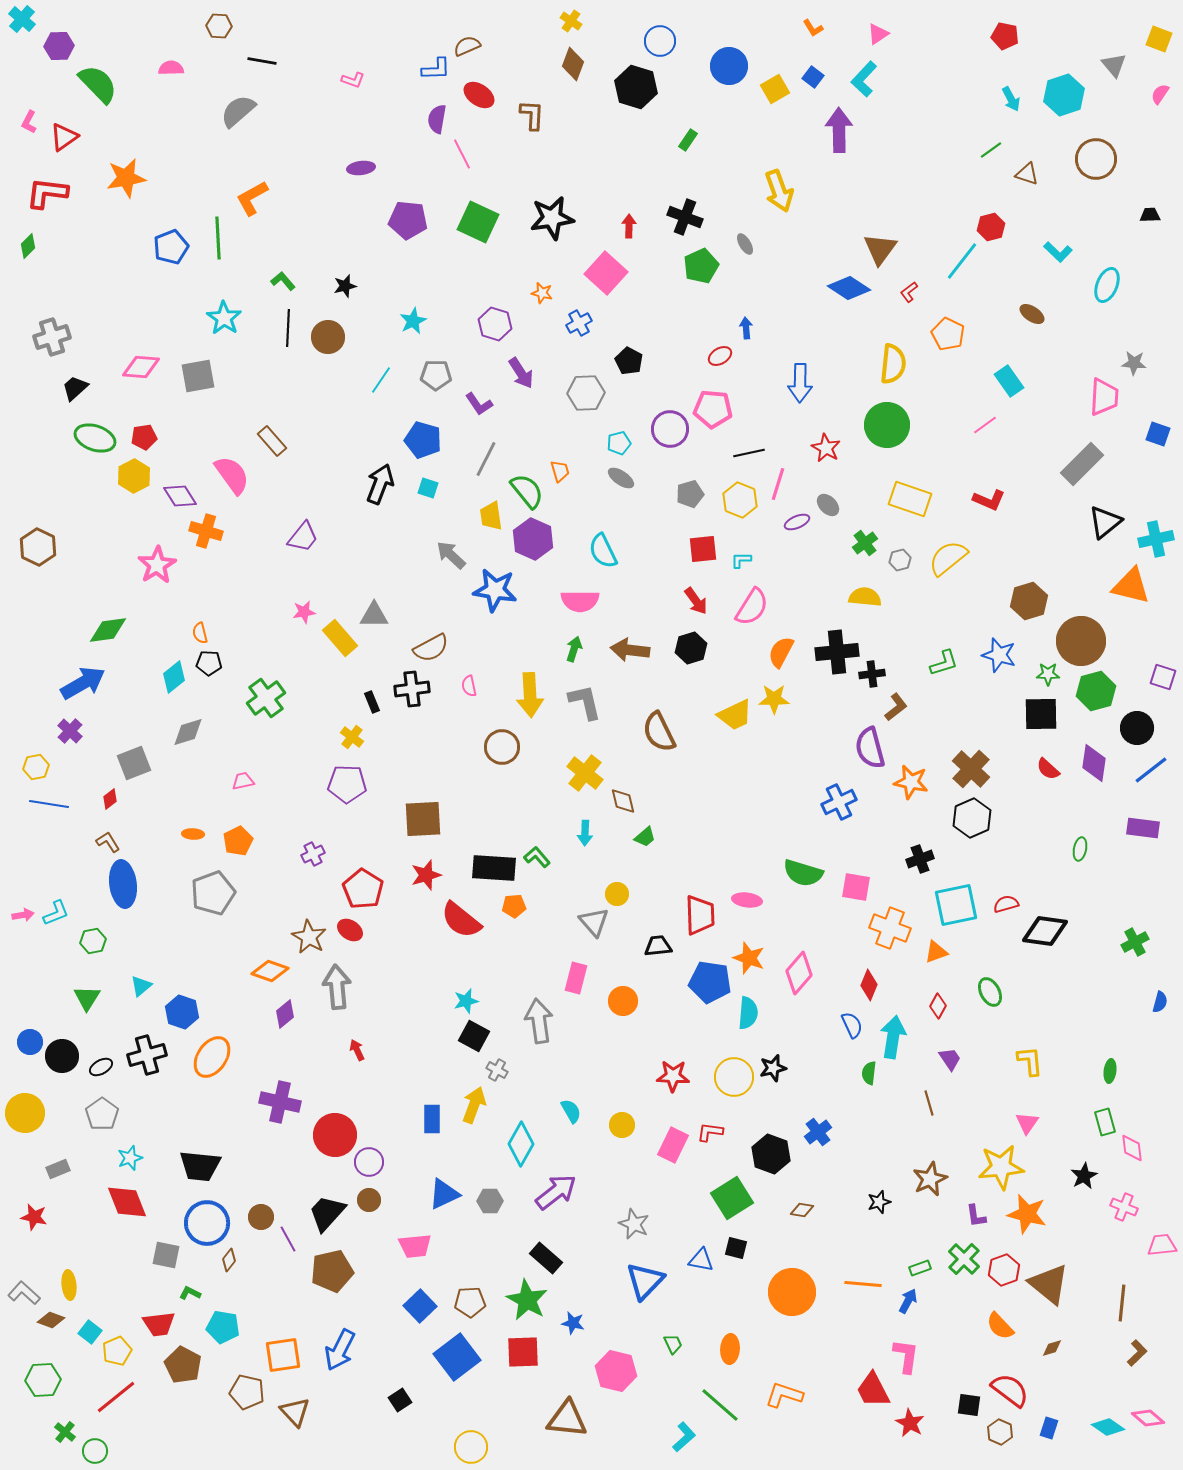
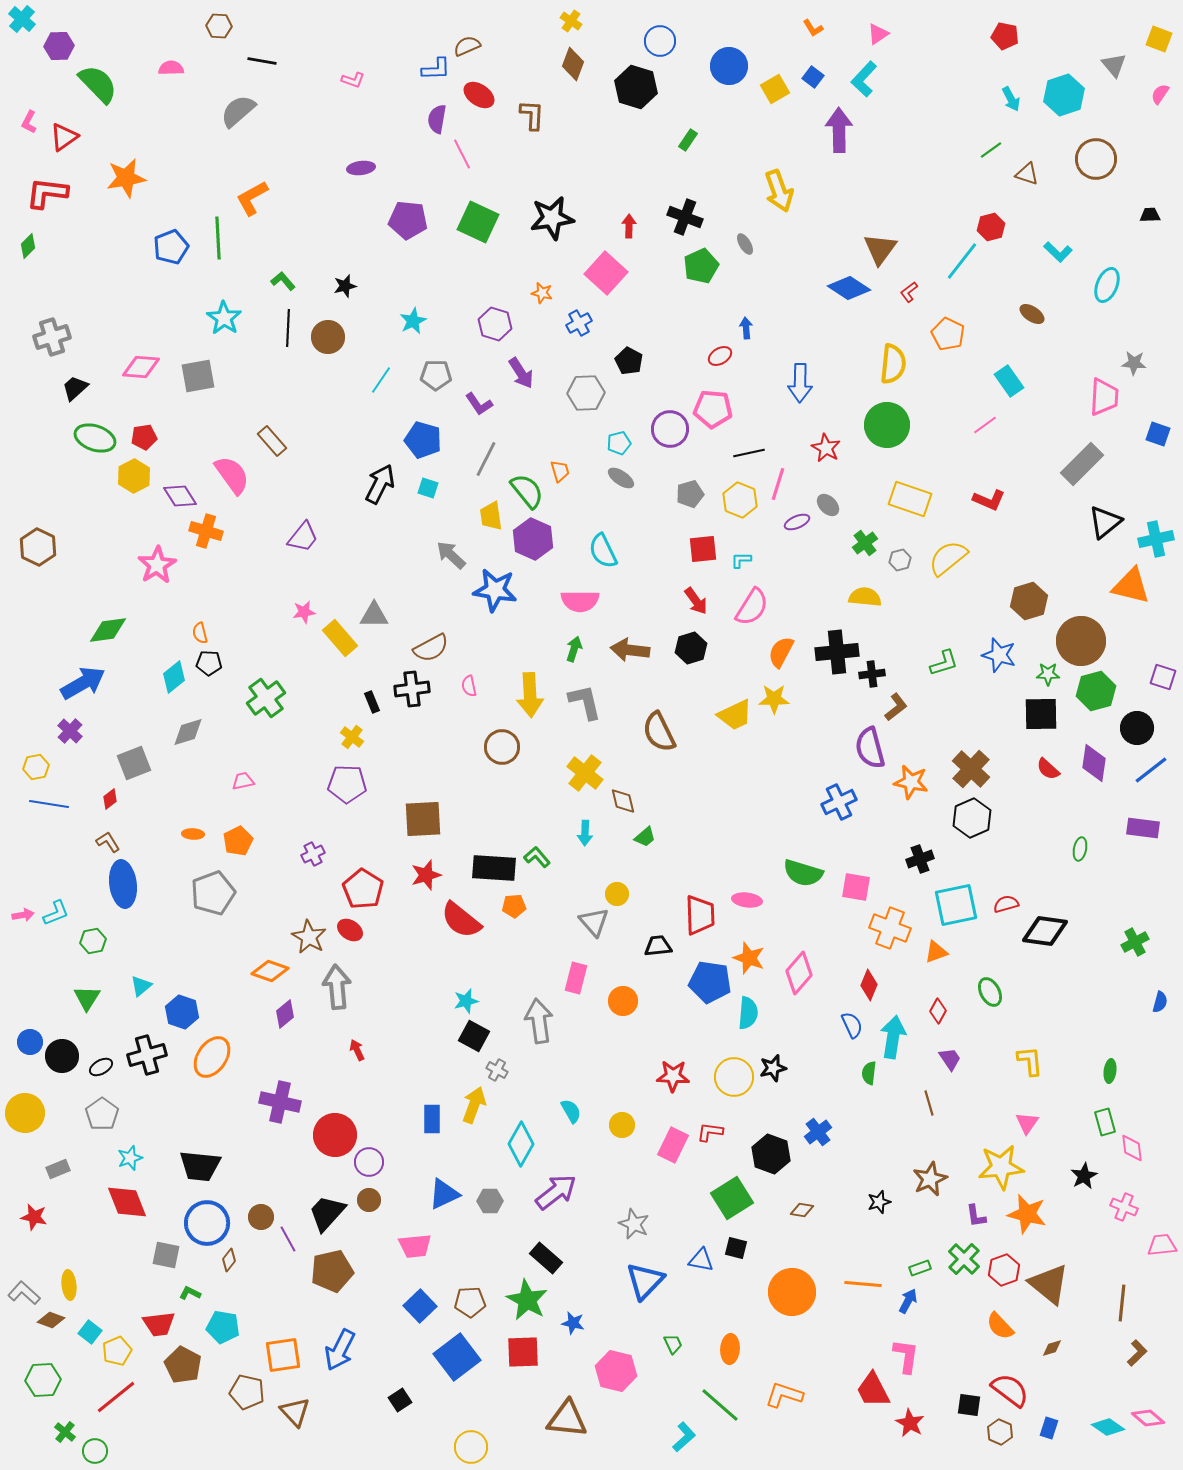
black arrow at (380, 484): rotated 6 degrees clockwise
red diamond at (938, 1006): moved 5 px down
